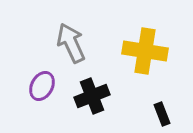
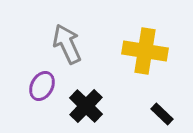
gray arrow: moved 4 px left, 1 px down
black cross: moved 6 px left, 10 px down; rotated 24 degrees counterclockwise
black rectangle: rotated 25 degrees counterclockwise
